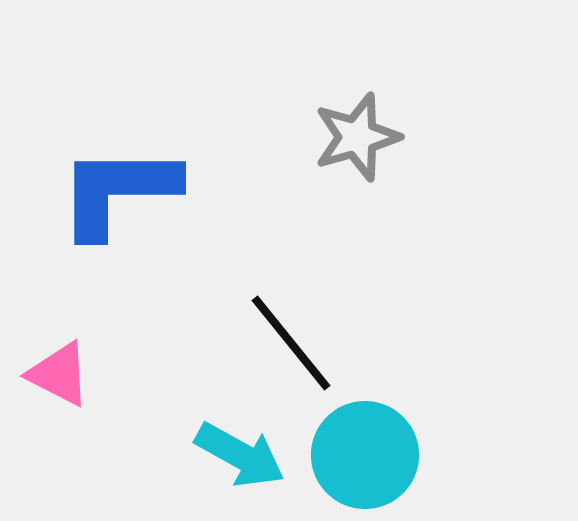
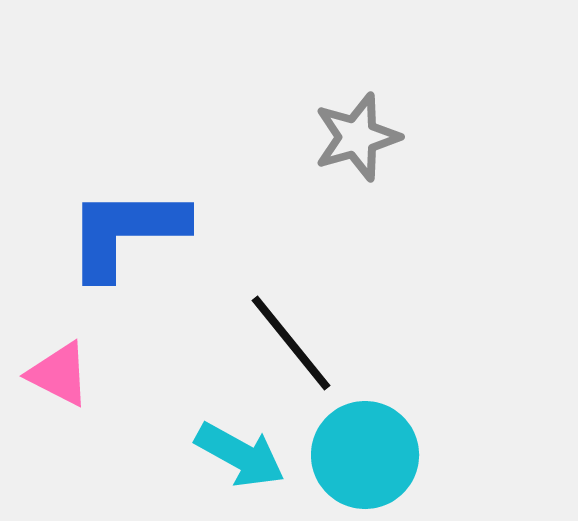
blue L-shape: moved 8 px right, 41 px down
